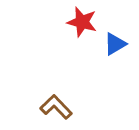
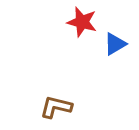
brown L-shape: rotated 32 degrees counterclockwise
